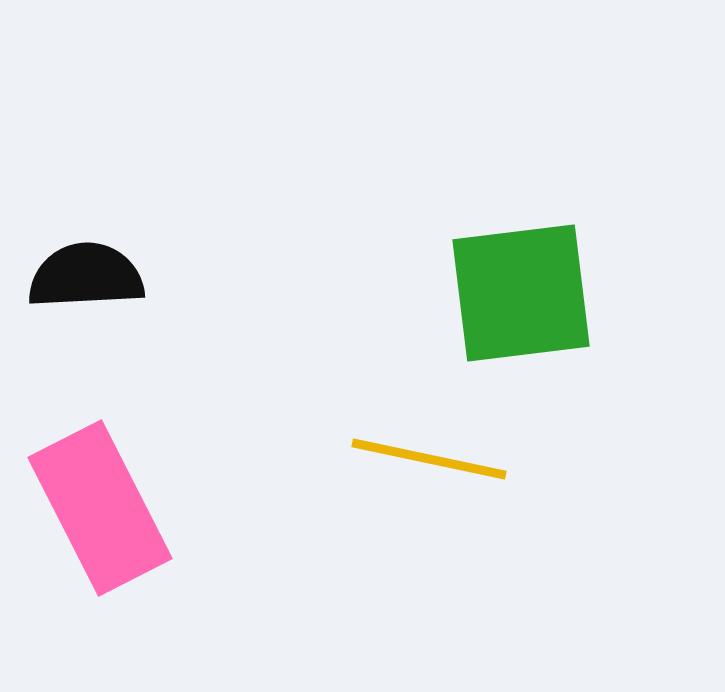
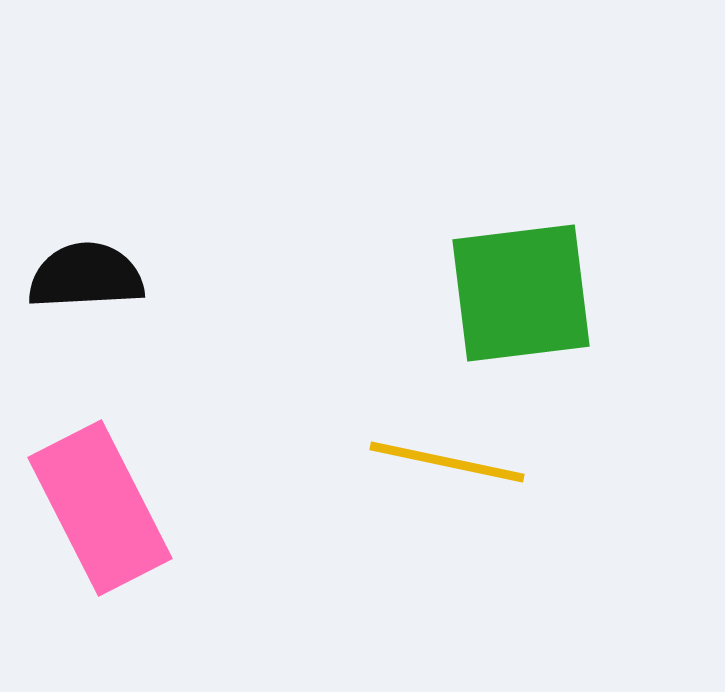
yellow line: moved 18 px right, 3 px down
